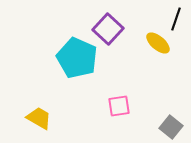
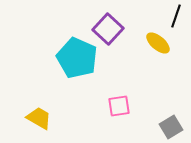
black line: moved 3 px up
gray square: rotated 20 degrees clockwise
